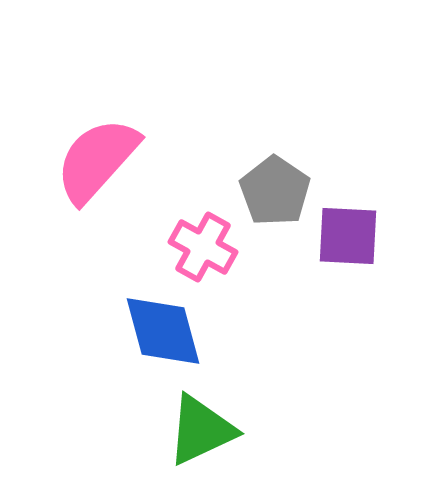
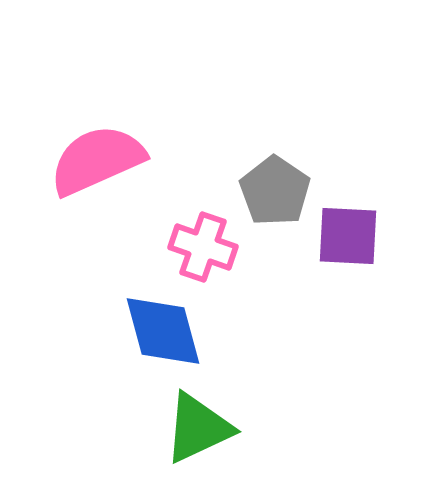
pink semicircle: rotated 24 degrees clockwise
pink cross: rotated 10 degrees counterclockwise
green triangle: moved 3 px left, 2 px up
